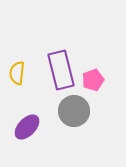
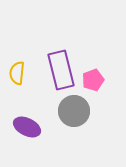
purple ellipse: rotated 72 degrees clockwise
